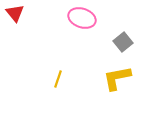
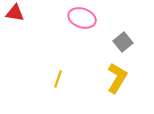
red triangle: rotated 42 degrees counterclockwise
yellow L-shape: rotated 132 degrees clockwise
